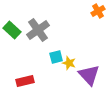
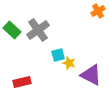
cyan square: moved 2 px right, 2 px up
purple triangle: moved 2 px right; rotated 20 degrees counterclockwise
red rectangle: moved 3 px left, 1 px down
